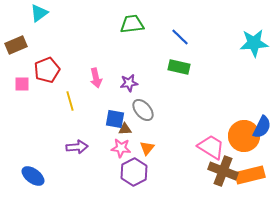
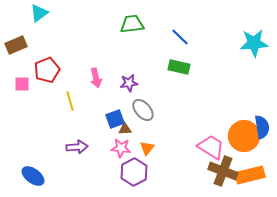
blue square: rotated 30 degrees counterclockwise
blue semicircle: rotated 35 degrees counterclockwise
